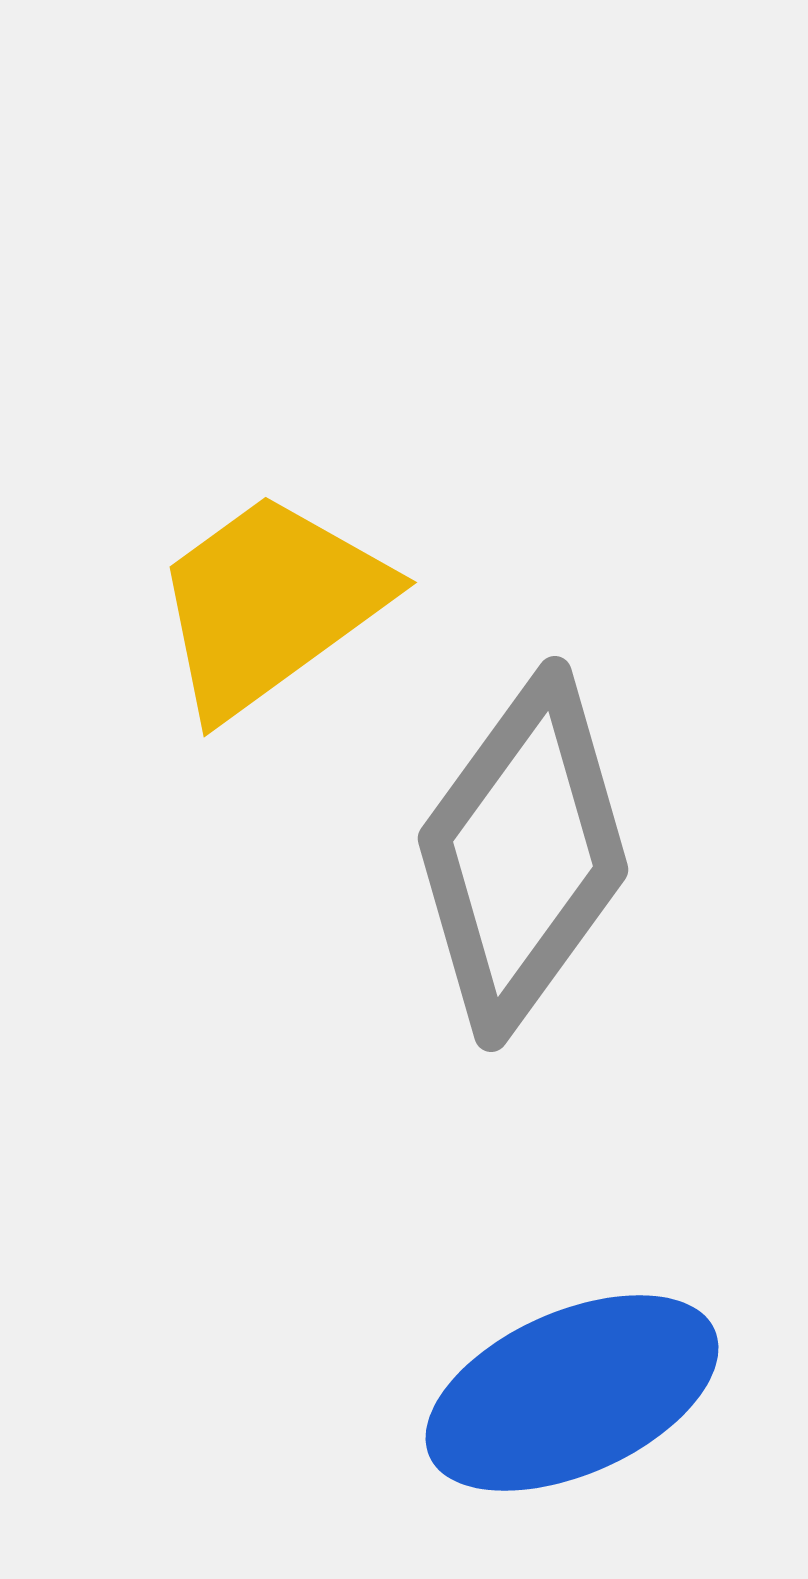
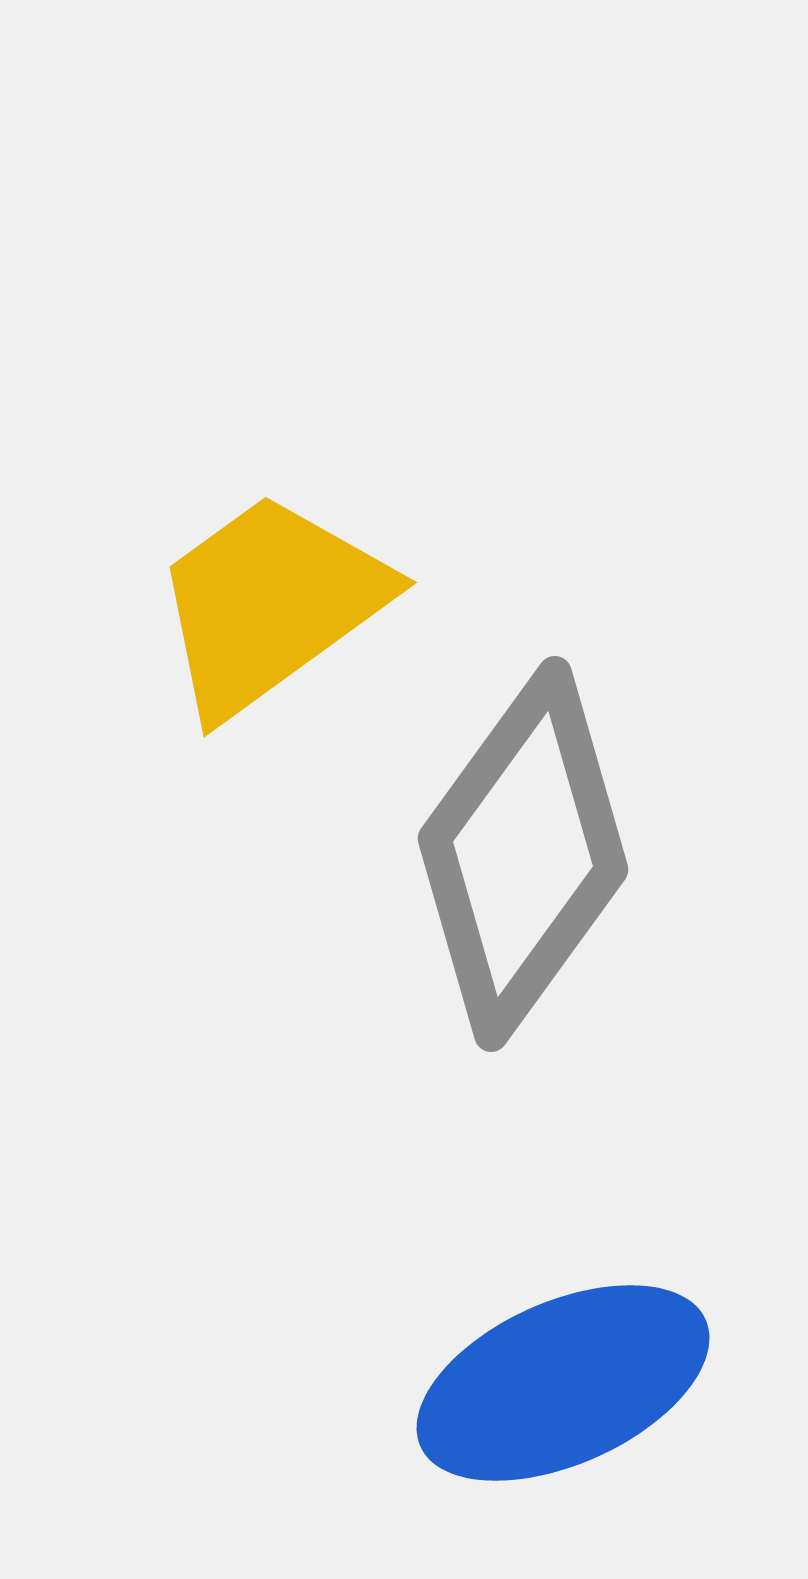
blue ellipse: moved 9 px left, 10 px up
